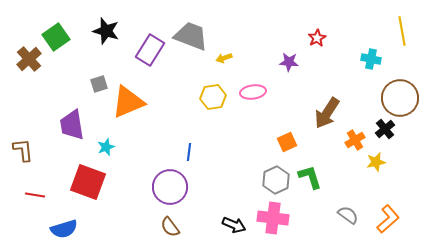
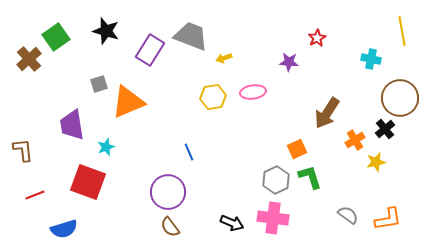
orange square: moved 10 px right, 7 px down
blue line: rotated 30 degrees counterclockwise
purple circle: moved 2 px left, 5 px down
red line: rotated 30 degrees counterclockwise
orange L-shape: rotated 32 degrees clockwise
black arrow: moved 2 px left, 2 px up
